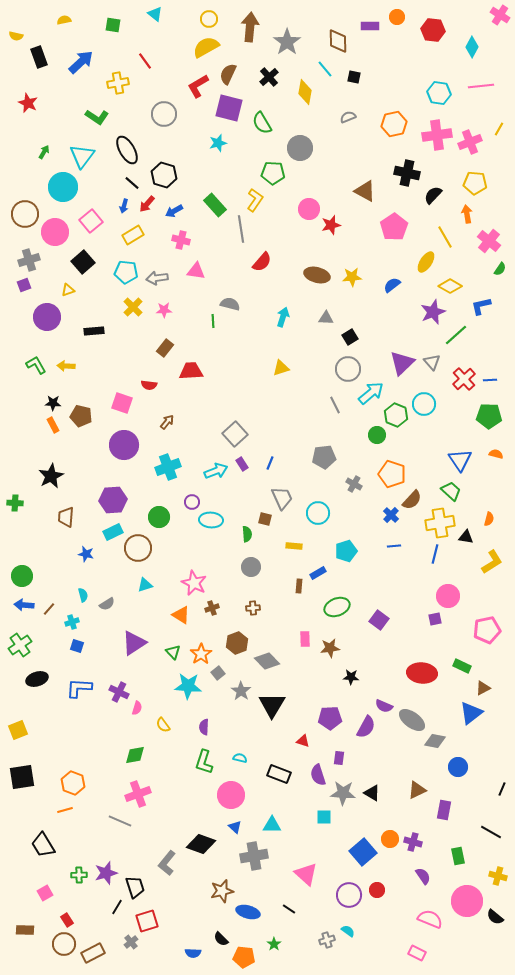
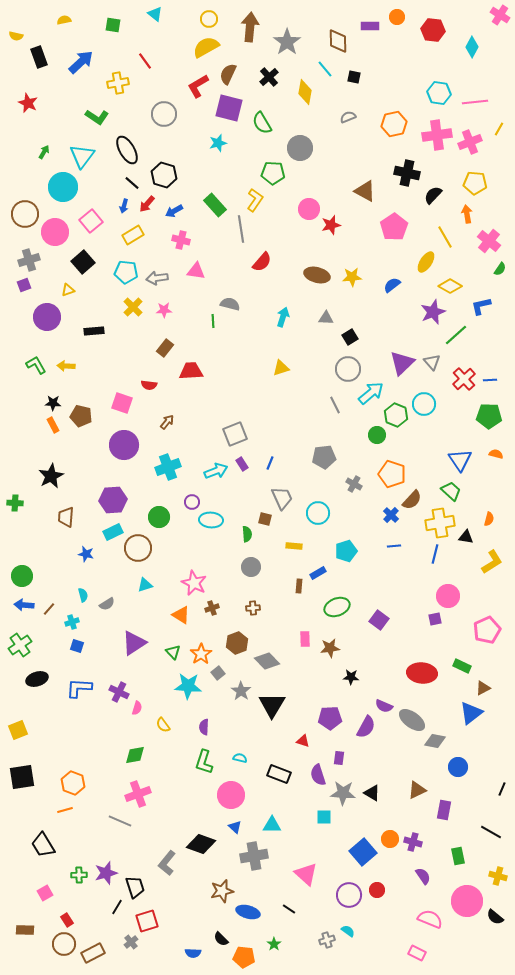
pink line at (481, 86): moved 6 px left, 16 px down
gray square at (235, 434): rotated 20 degrees clockwise
pink pentagon at (487, 630): rotated 12 degrees counterclockwise
